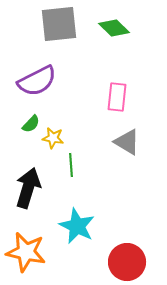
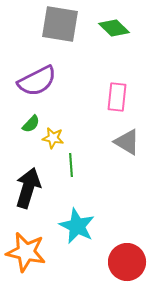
gray square: moved 1 px right; rotated 15 degrees clockwise
